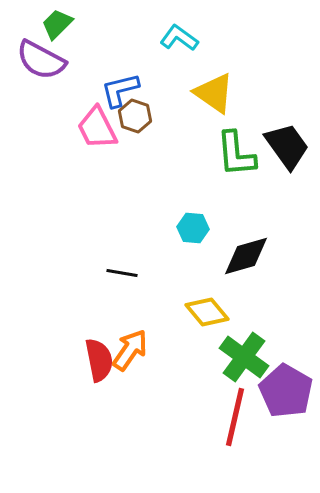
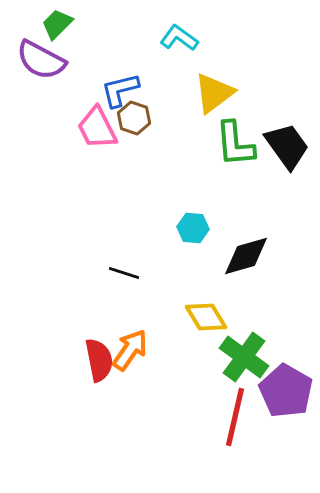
yellow triangle: rotated 48 degrees clockwise
brown hexagon: moved 1 px left, 2 px down
green L-shape: moved 1 px left, 10 px up
black line: moved 2 px right; rotated 8 degrees clockwise
yellow diamond: moved 1 px left, 5 px down; rotated 9 degrees clockwise
